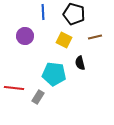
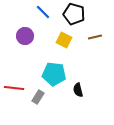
blue line: rotated 42 degrees counterclockwise
black semicircle: moved 2 px left, 27 px down
